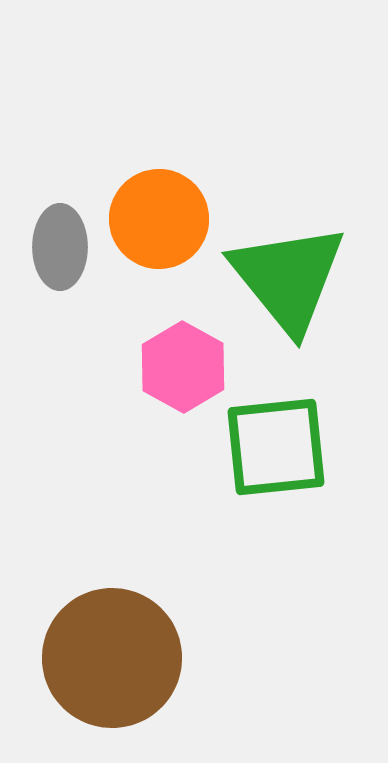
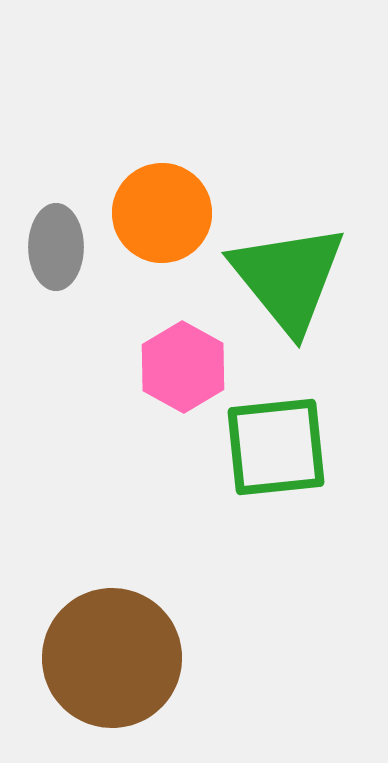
orange circle: moved 3 px right, 6 px up
gray ellipse: moved 4 px left
